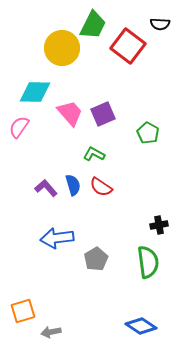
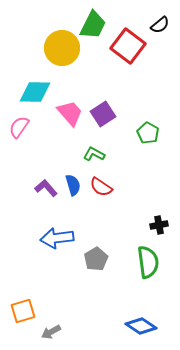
black semicircle: moved 1 px down; rotated 42 degrees counterclockwise
purple square: rotated 10 degrees counterclockwise
gray arrow: rotated 18 degrees counterclockwise
